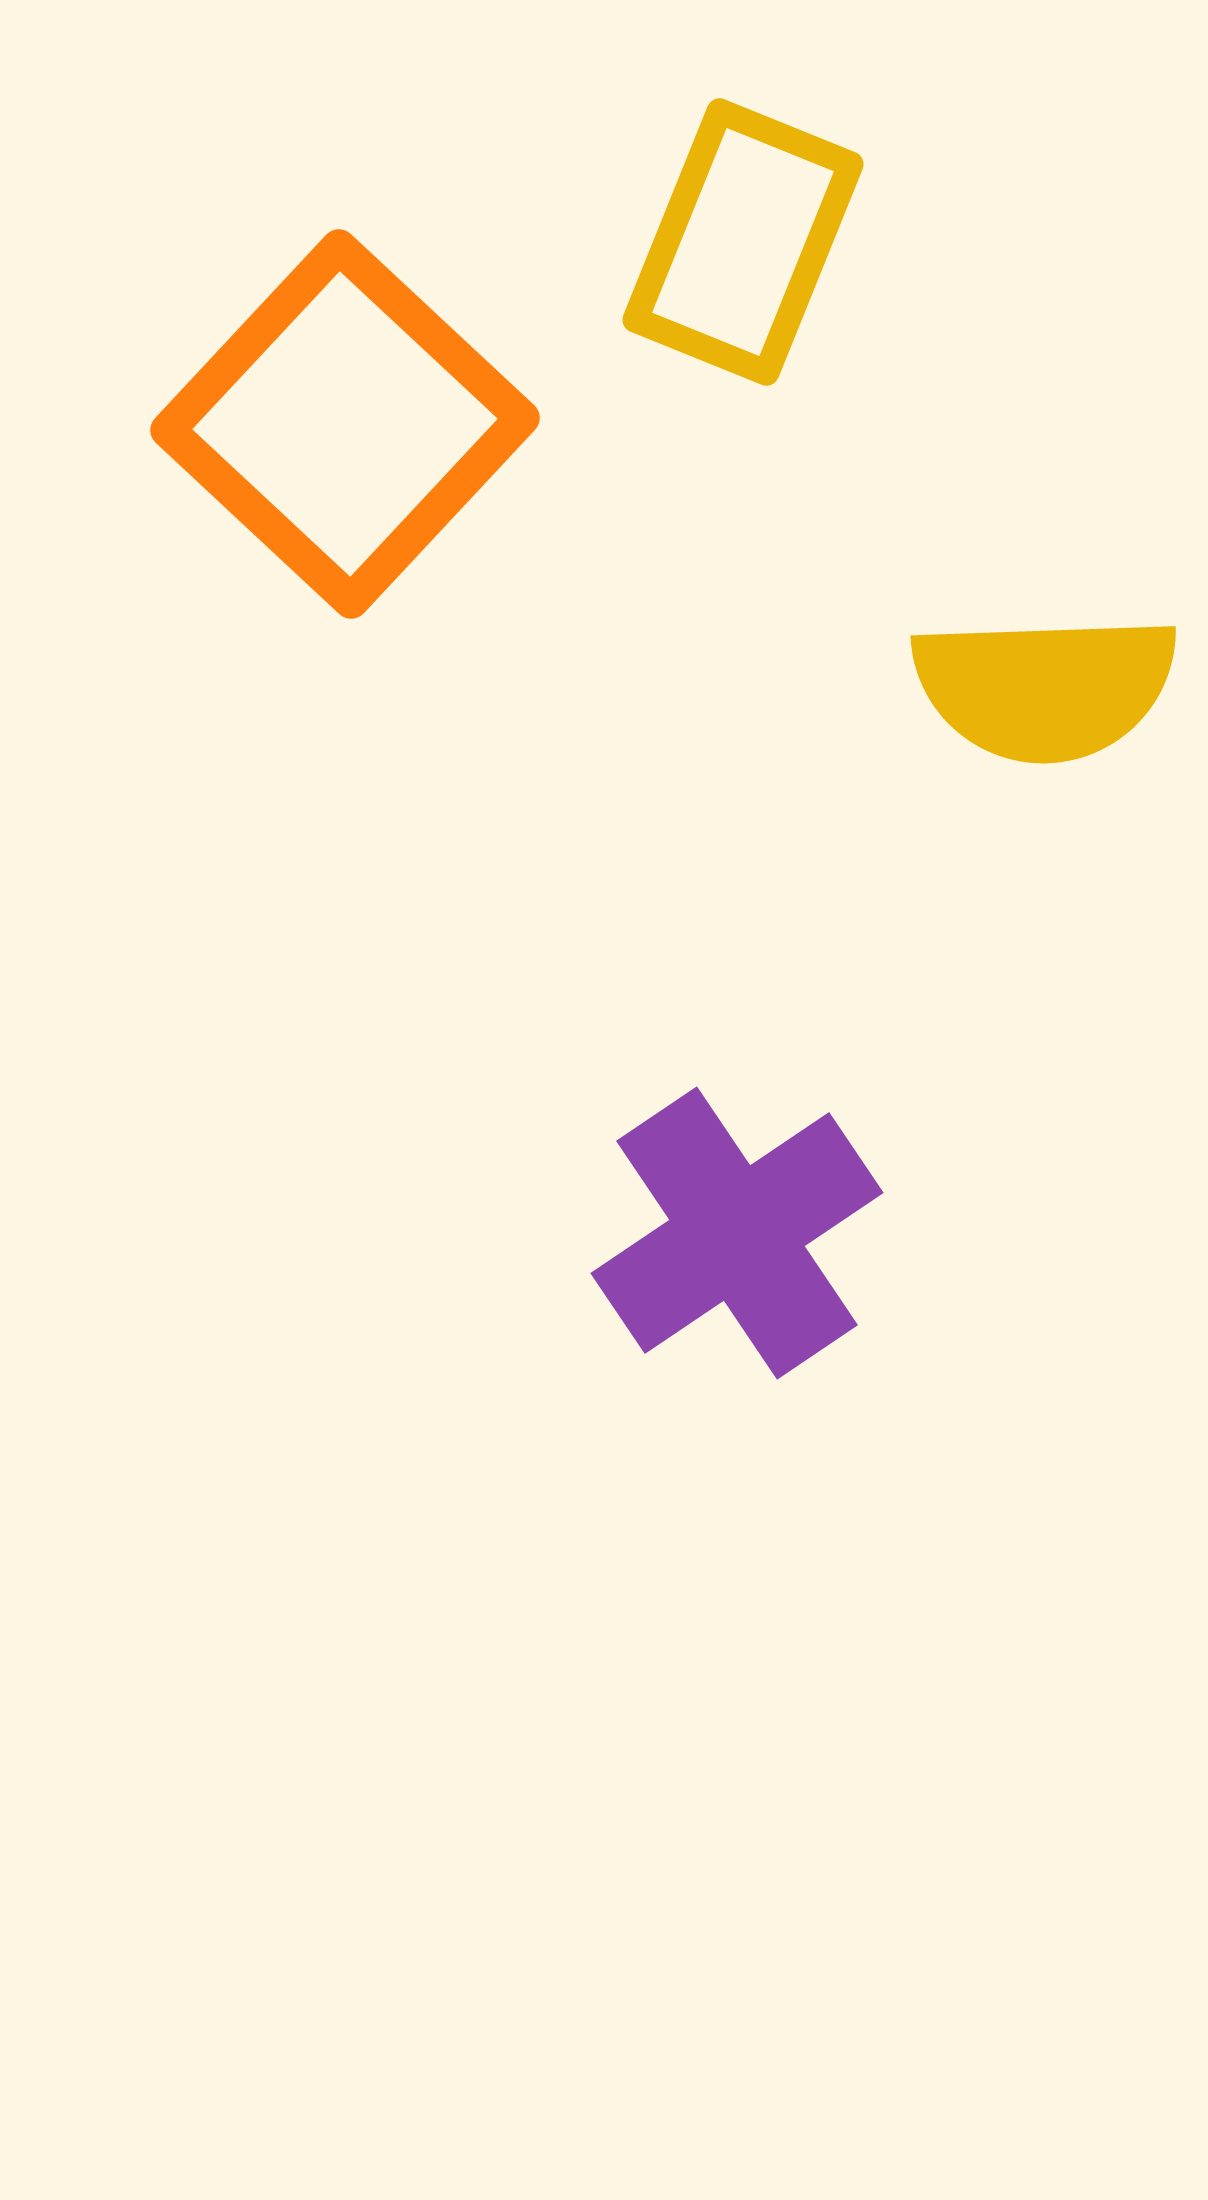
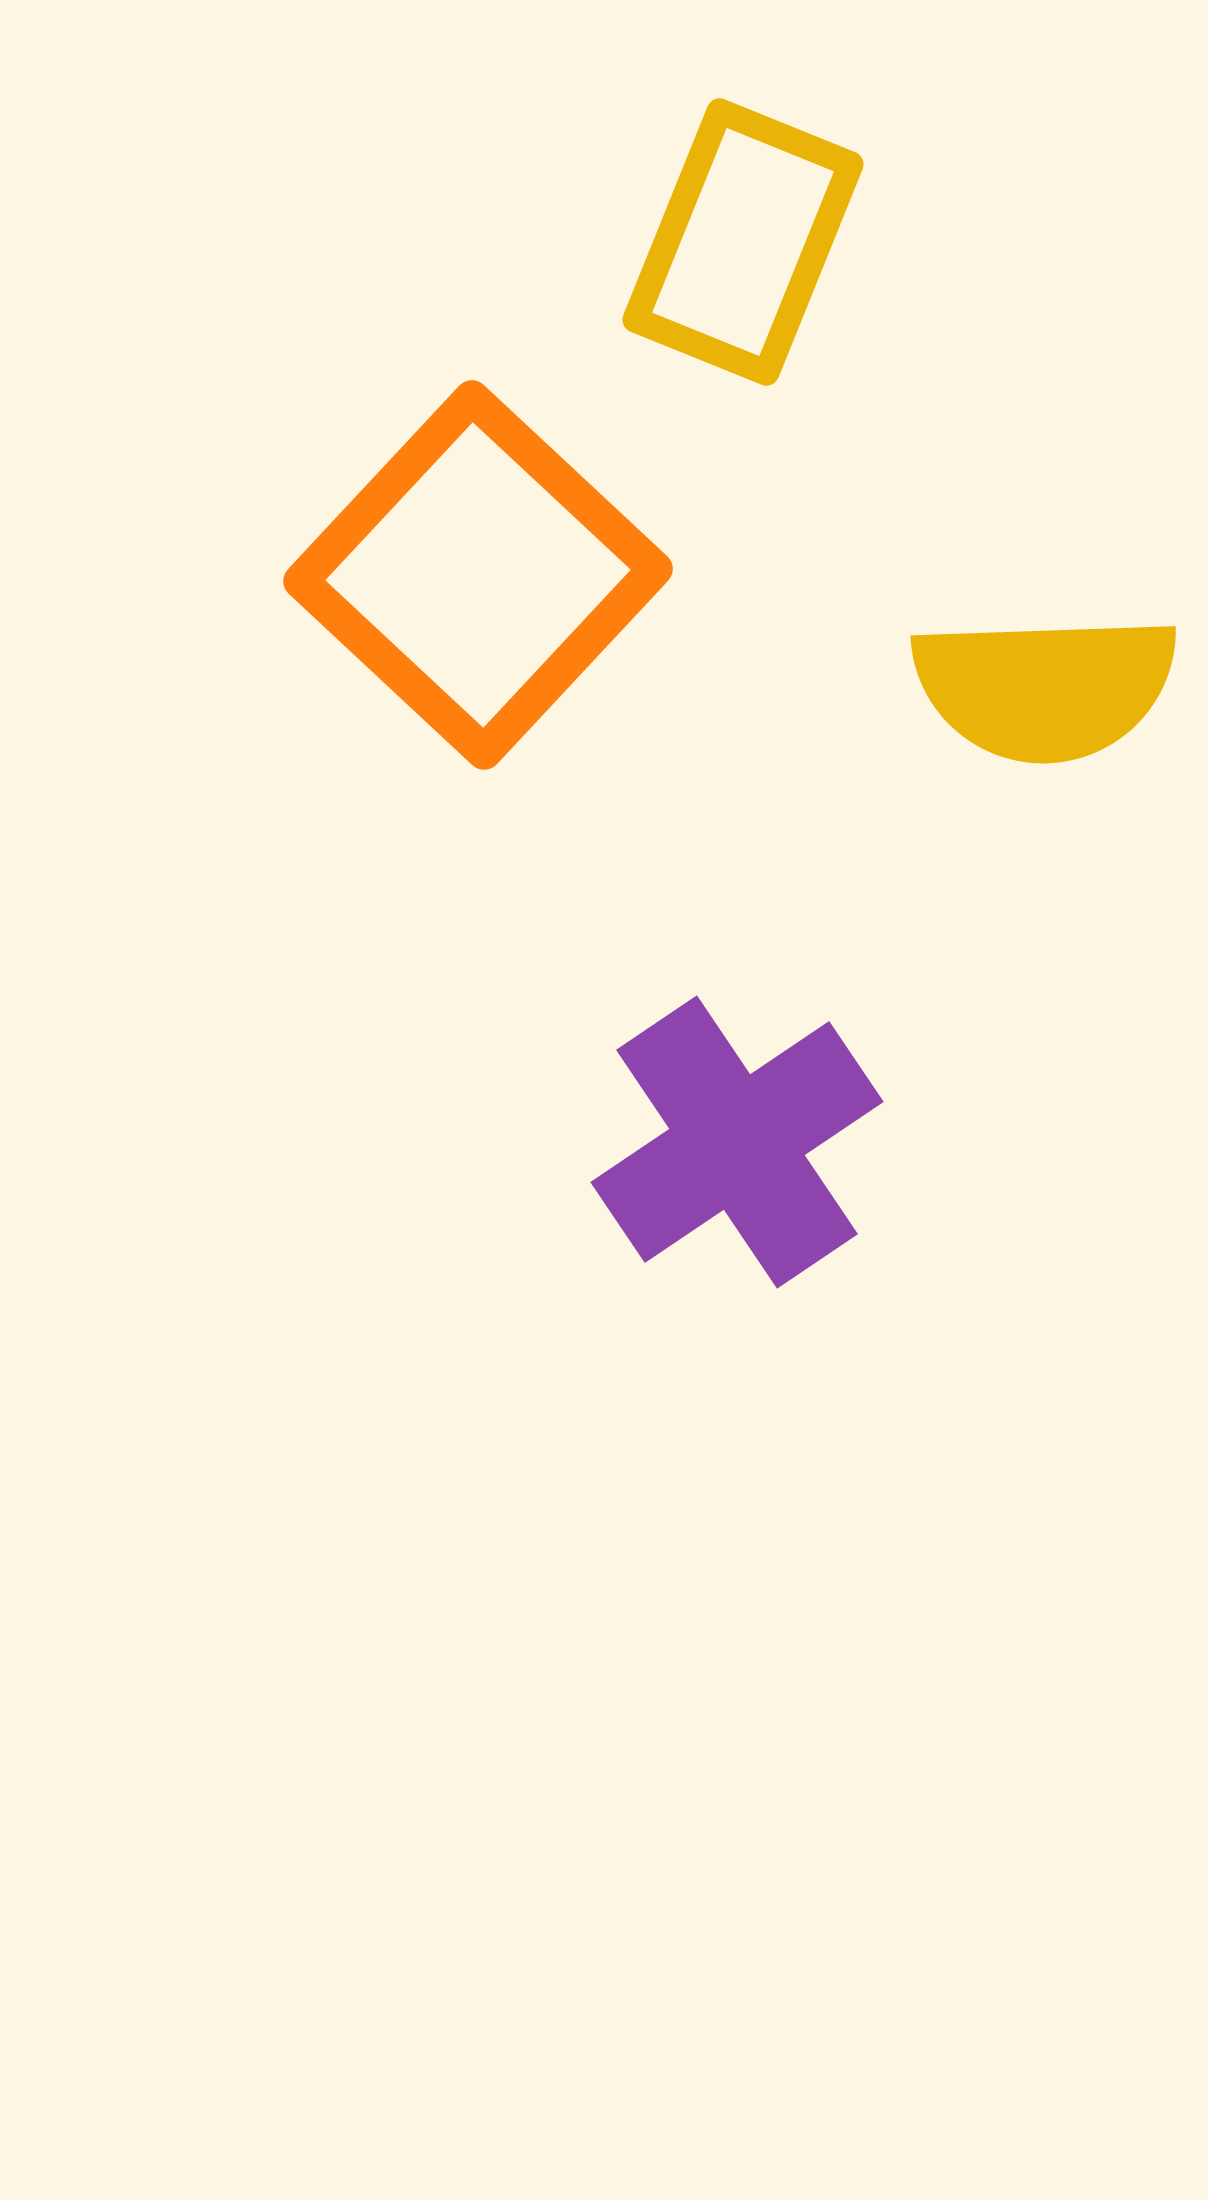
orange square: moved 133 px right, 151 px down
purple cross: moved 91 px up
